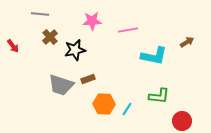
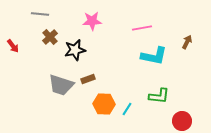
pink line: moved 14 px right, 2 px up
brown arrow: rotated 32 degrees counterclockwise
